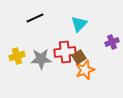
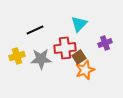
black line: moved 12 px down
purple cross: moved 7 px left, 1 px down
red cross: moved 4 px up
